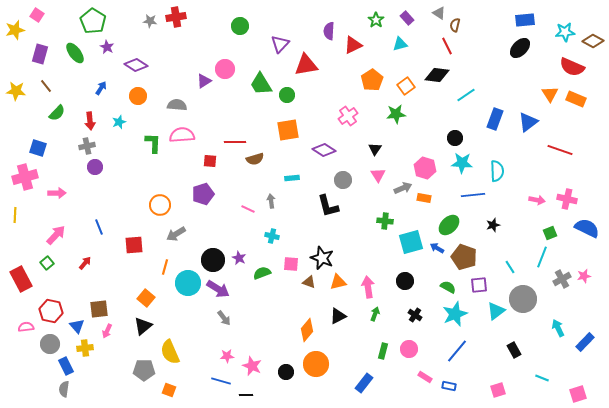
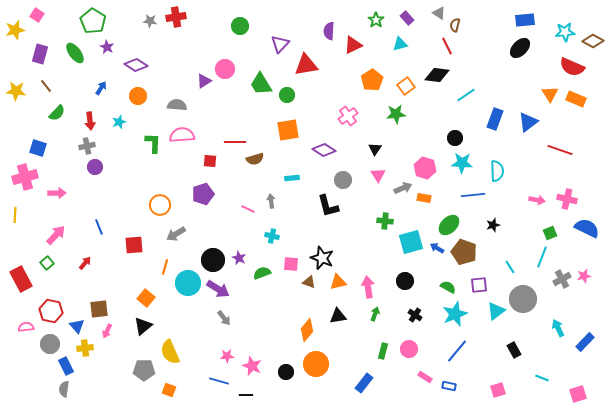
brown pentagon at (464, 257): moved 5 px up
black triangle at (338, 316): rotated 18 degrees clockwise
blue line at (221, 381): moved 2 px left
